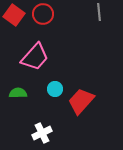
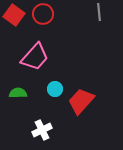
white cross: moved 3 px up
